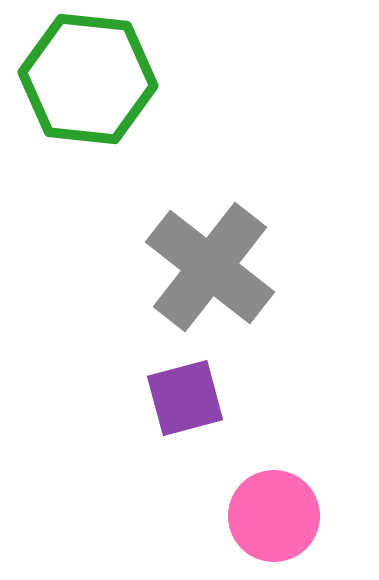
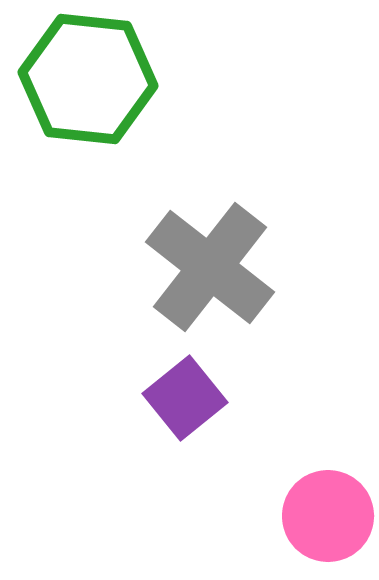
purple square: rotated 24 degrees counterclockwise
pink circle: moved 54 px right
